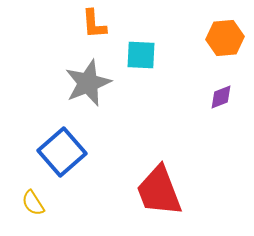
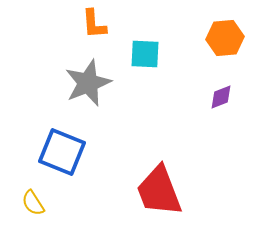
cyan square: moved 4 px right, 1 px up
blue square: rotated 27 degrees counterclockwise
